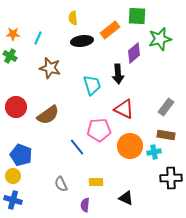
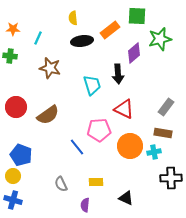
orange star: moved 5 px up
green cross: rotated 24 degrees counterclockwise
brown rectangle: moved 3 px left, 2 px up
